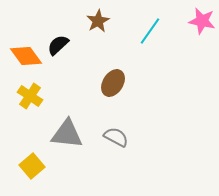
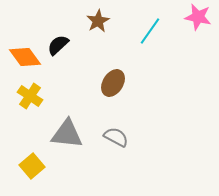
pink star: moved 4 px left, 4 px up
orange diamond: moved 1 px left, 1 px down
